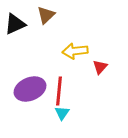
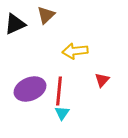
red triangle: moved 2 px right, 13 px down
